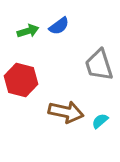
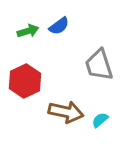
red hexagon: moved 4 px right, 1 px down; rotated 20 degrees clockwise
cyan semicircle: moved 1 px up
